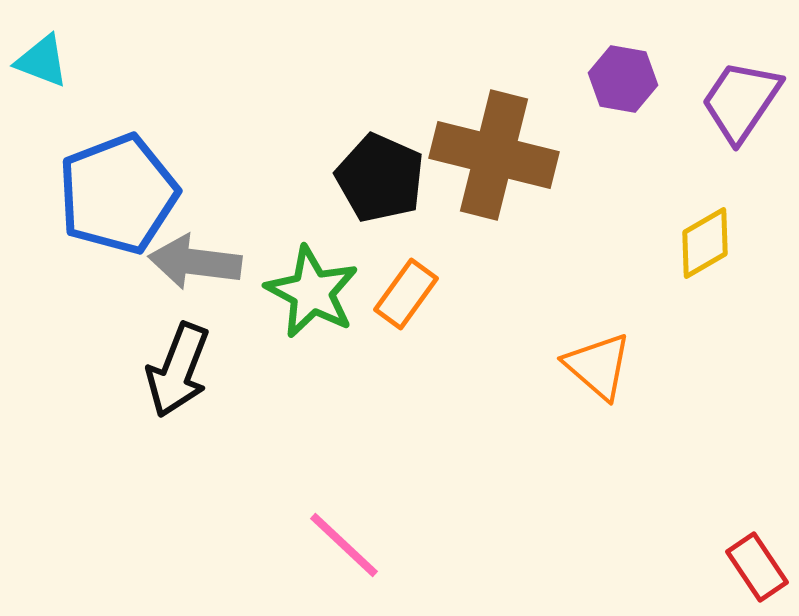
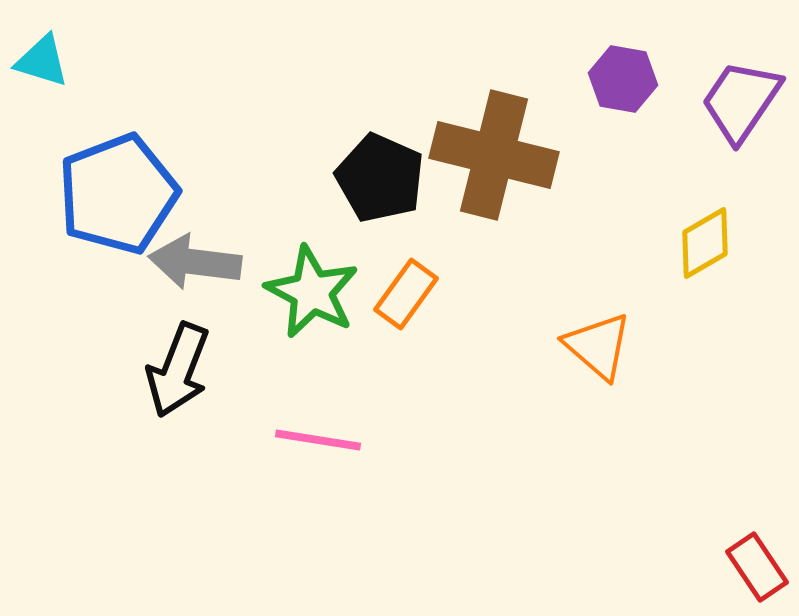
cyan triangle: rotated 4 degrees counterclockwise
orange triangle: moved 20 px up
pink line: moved 26 px left, 105 px up; rotated 34 degrees counterclockwise
